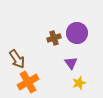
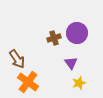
orange cross: rotated 25 degrees counterclockwise
